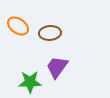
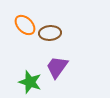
orange ellipse: moved 7 px right, 1 px up; rotated 10 degrees clockwise
green star: rotated 20 degrees clockwise
